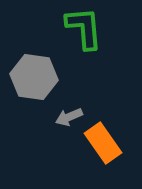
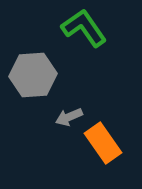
green L-shape: rotated 30 degrees counterclockwise
gray hexagon: moved 1 px left, 2 px up; rotated 12 degrees counterclockwise
